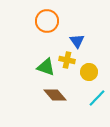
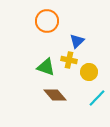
blue triangle: rotated 21 degrees clockwise
yellow cross: moved 2 px right
